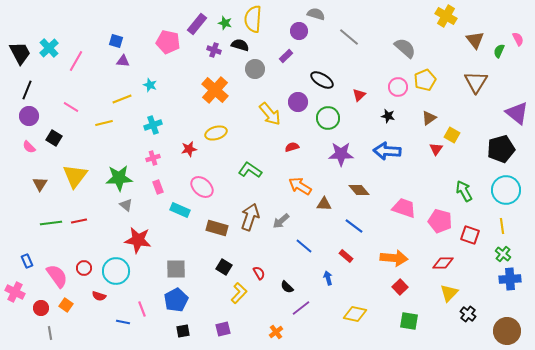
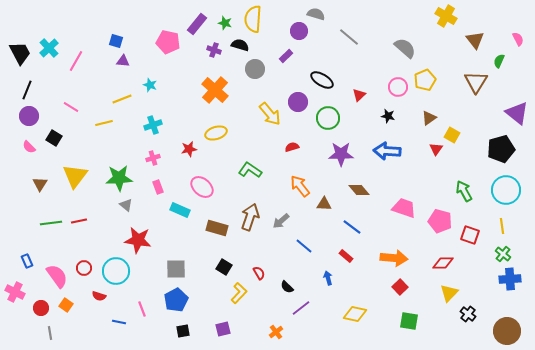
green semicircle at (499, 51): moved 10 px down
orange arrow at (300, 186): rotated 20 degrees clockwise
blue line at (354, 226): moved 2 px left, 1 px down
blue line at (123, 322): moved 4 px left
